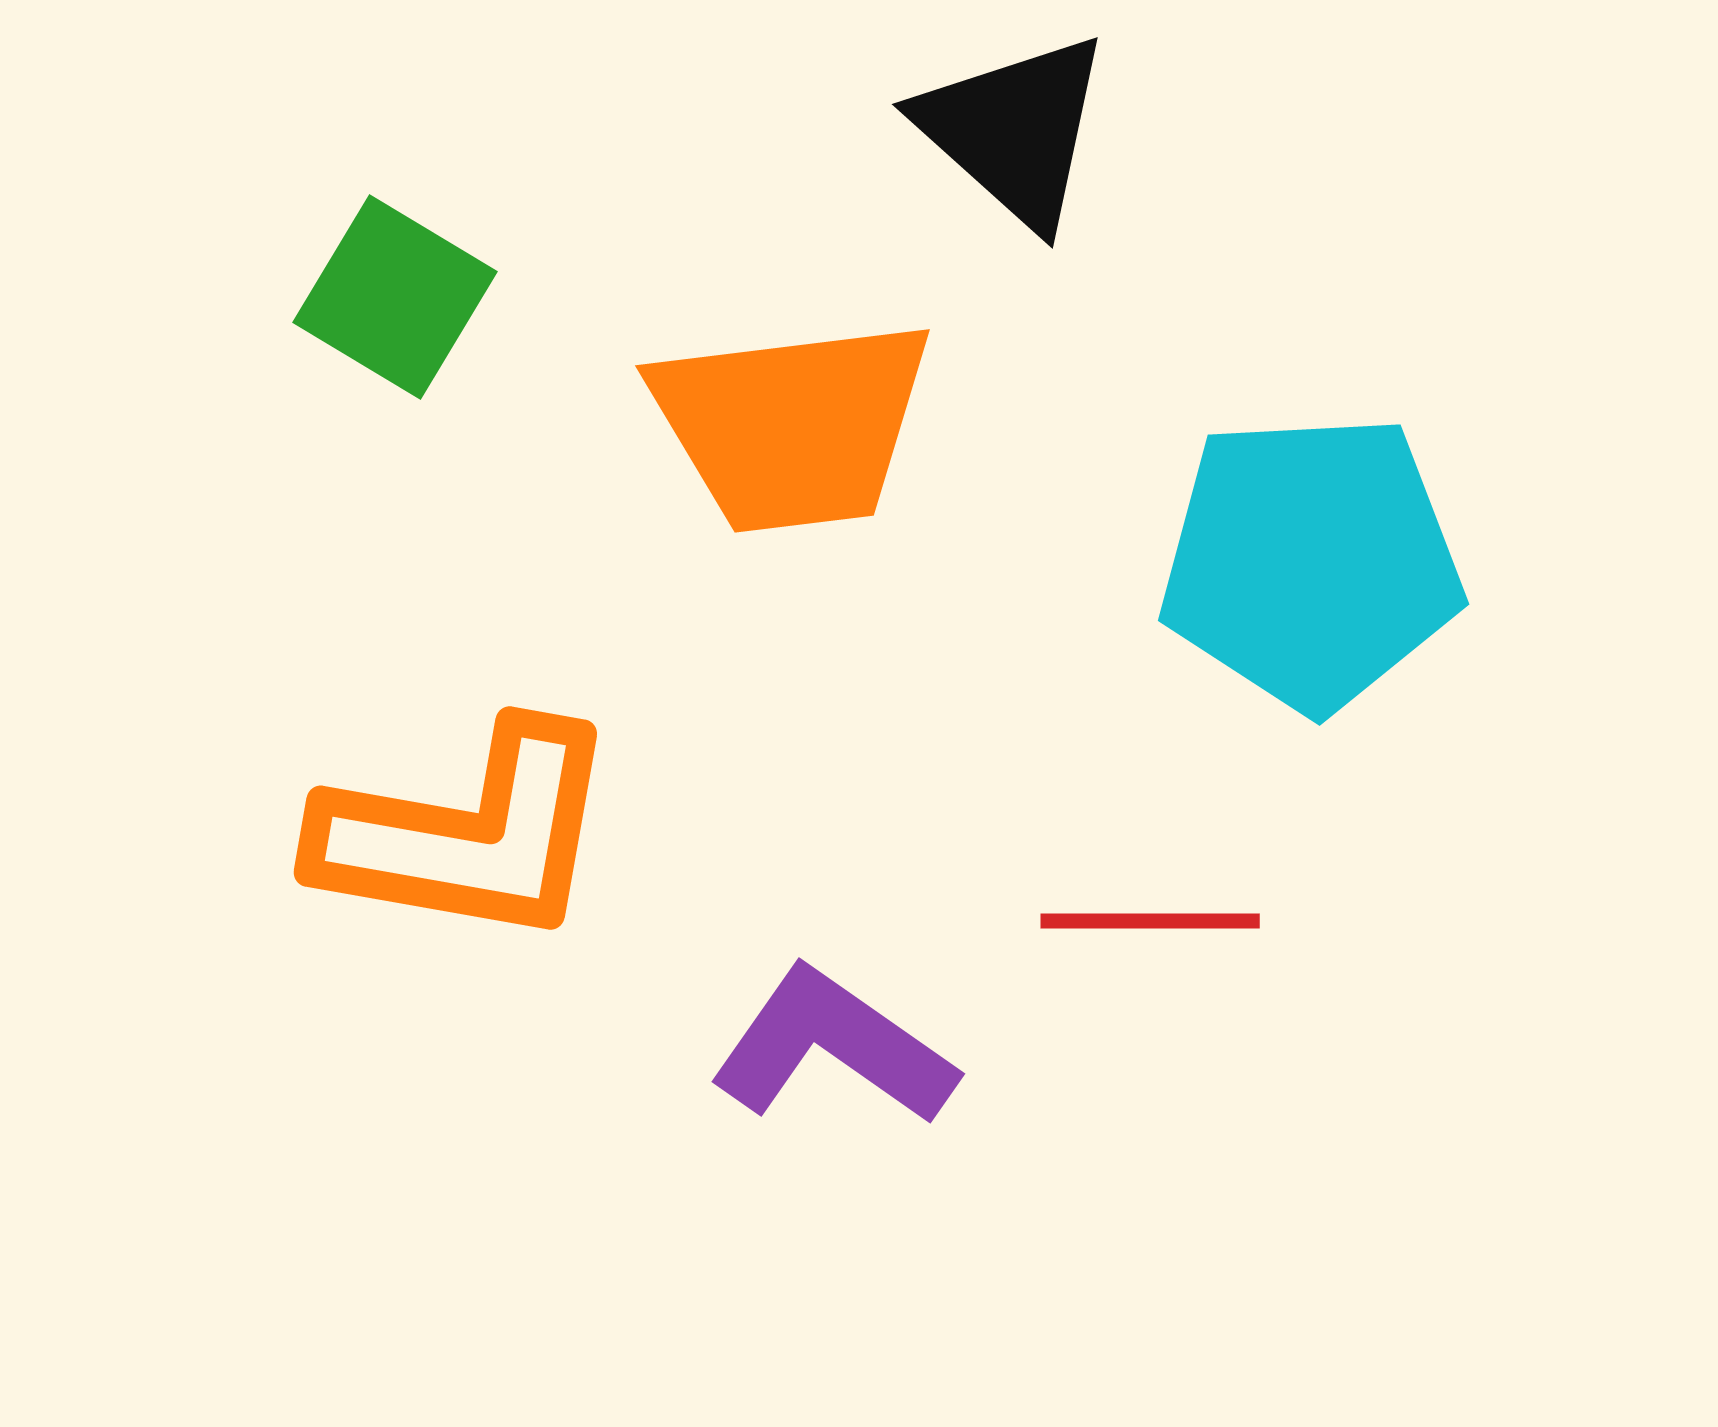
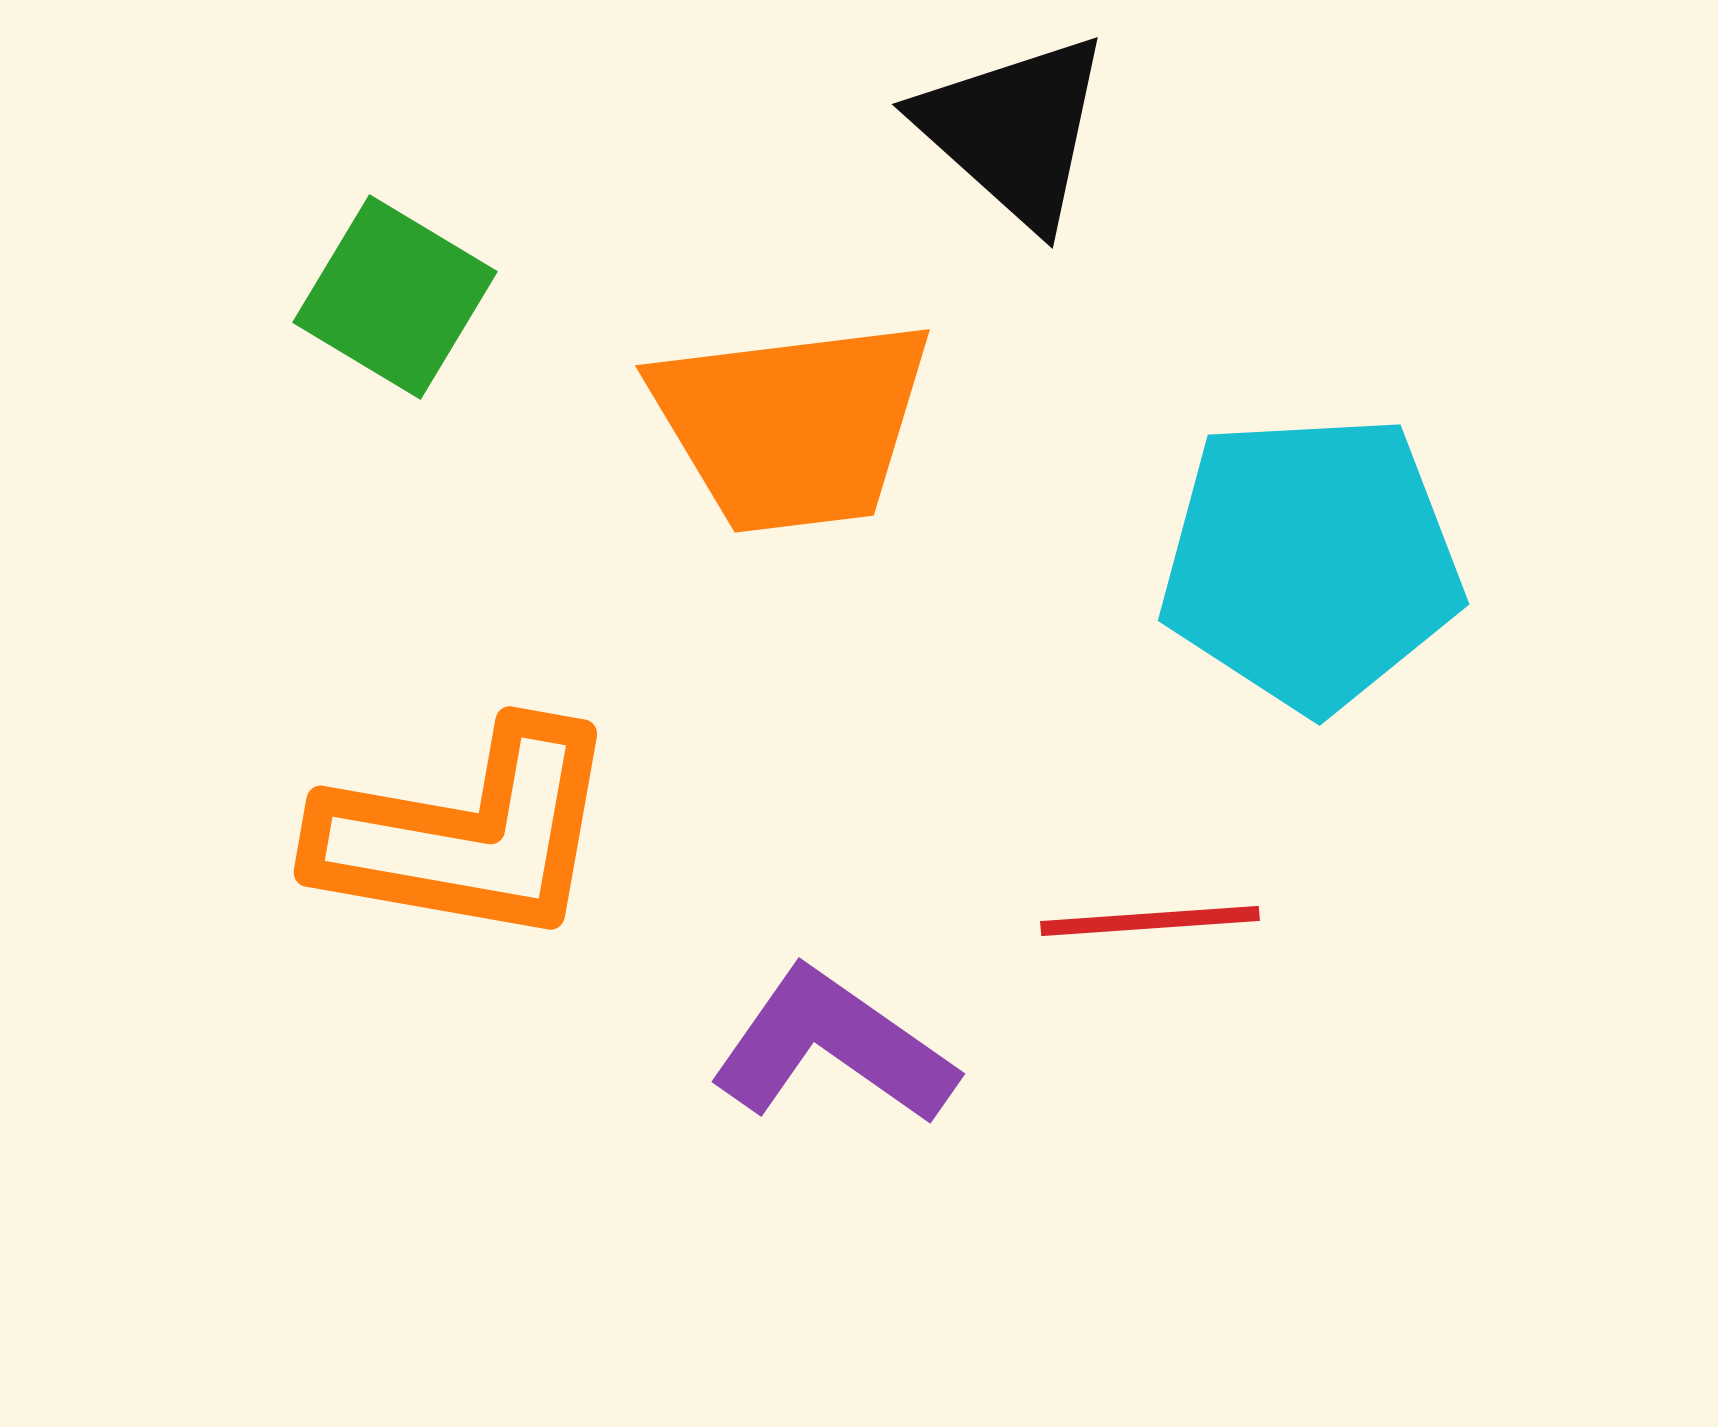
red line: rotated 4 degrees counterclockwise
